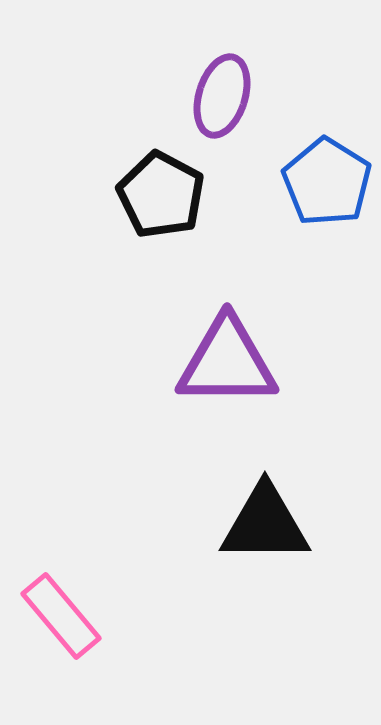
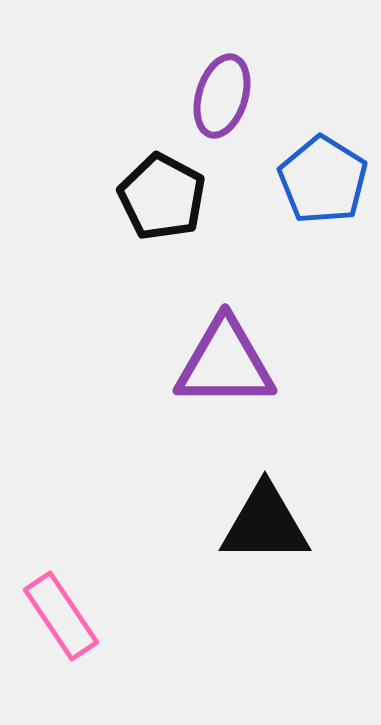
blue pentagon: moved 4 px left, 2 px up
black pentagon: moved 1 px right, 2 px down
purple triangle: moved 2 px left, 1 px down
pink rectangle: rotated 6 degrees clockwise
